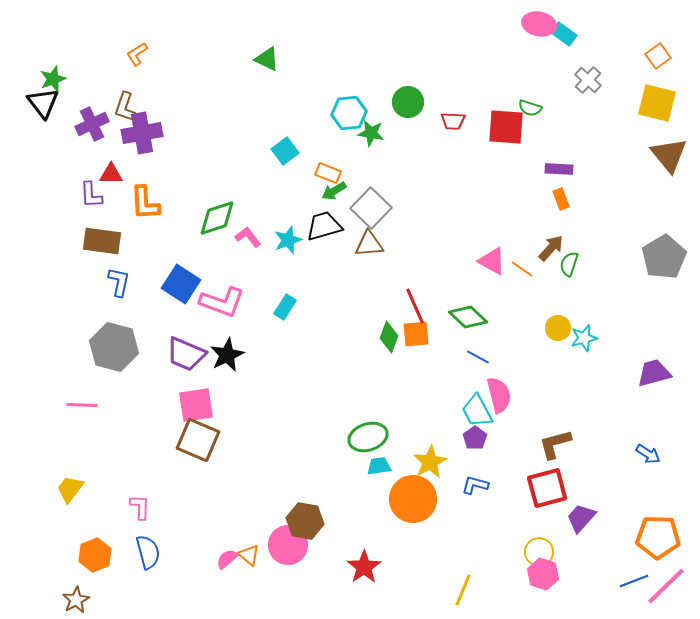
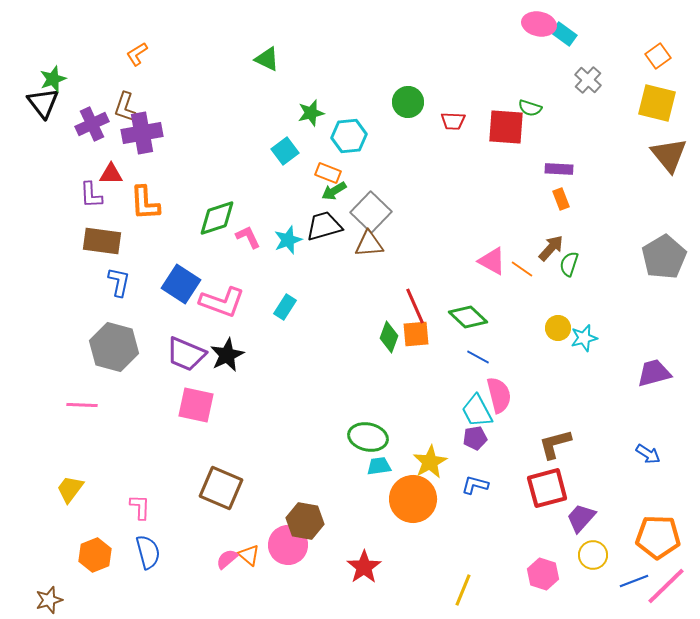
cyan hexagon at (349, 113): moved 23 px down
green star at (371, 133): moved 60 px left, 20 px up; rotated 24 degrees counterclockwise
gray square at (371, 208): moved 4 px down
pink L-shape at (248, 237): rotated 12 degrees clockwise
pink square at (196, 405): rotated 21 degrees clockwise
green ellipse at (368, 437): rotated 30 degrees clockwise
purple pentagon at (475, 438): rotated 25 degrees clockwise
brown square at (198, 440): moved 23 px right, 48 px down
yellow circle at (539, 552): moved 54 px right, 3 px down
brown star at (76, 600): moved 27 px left; rotated 12 degrees clockwise
